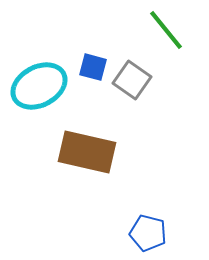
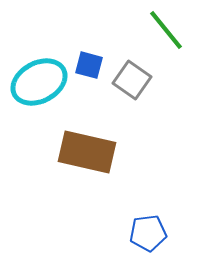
blue square: moved 4 px left, 2 px up
cyan ellipse: moved 4 px up
blue pentagon: rotated 21 degrees counterclockwise
